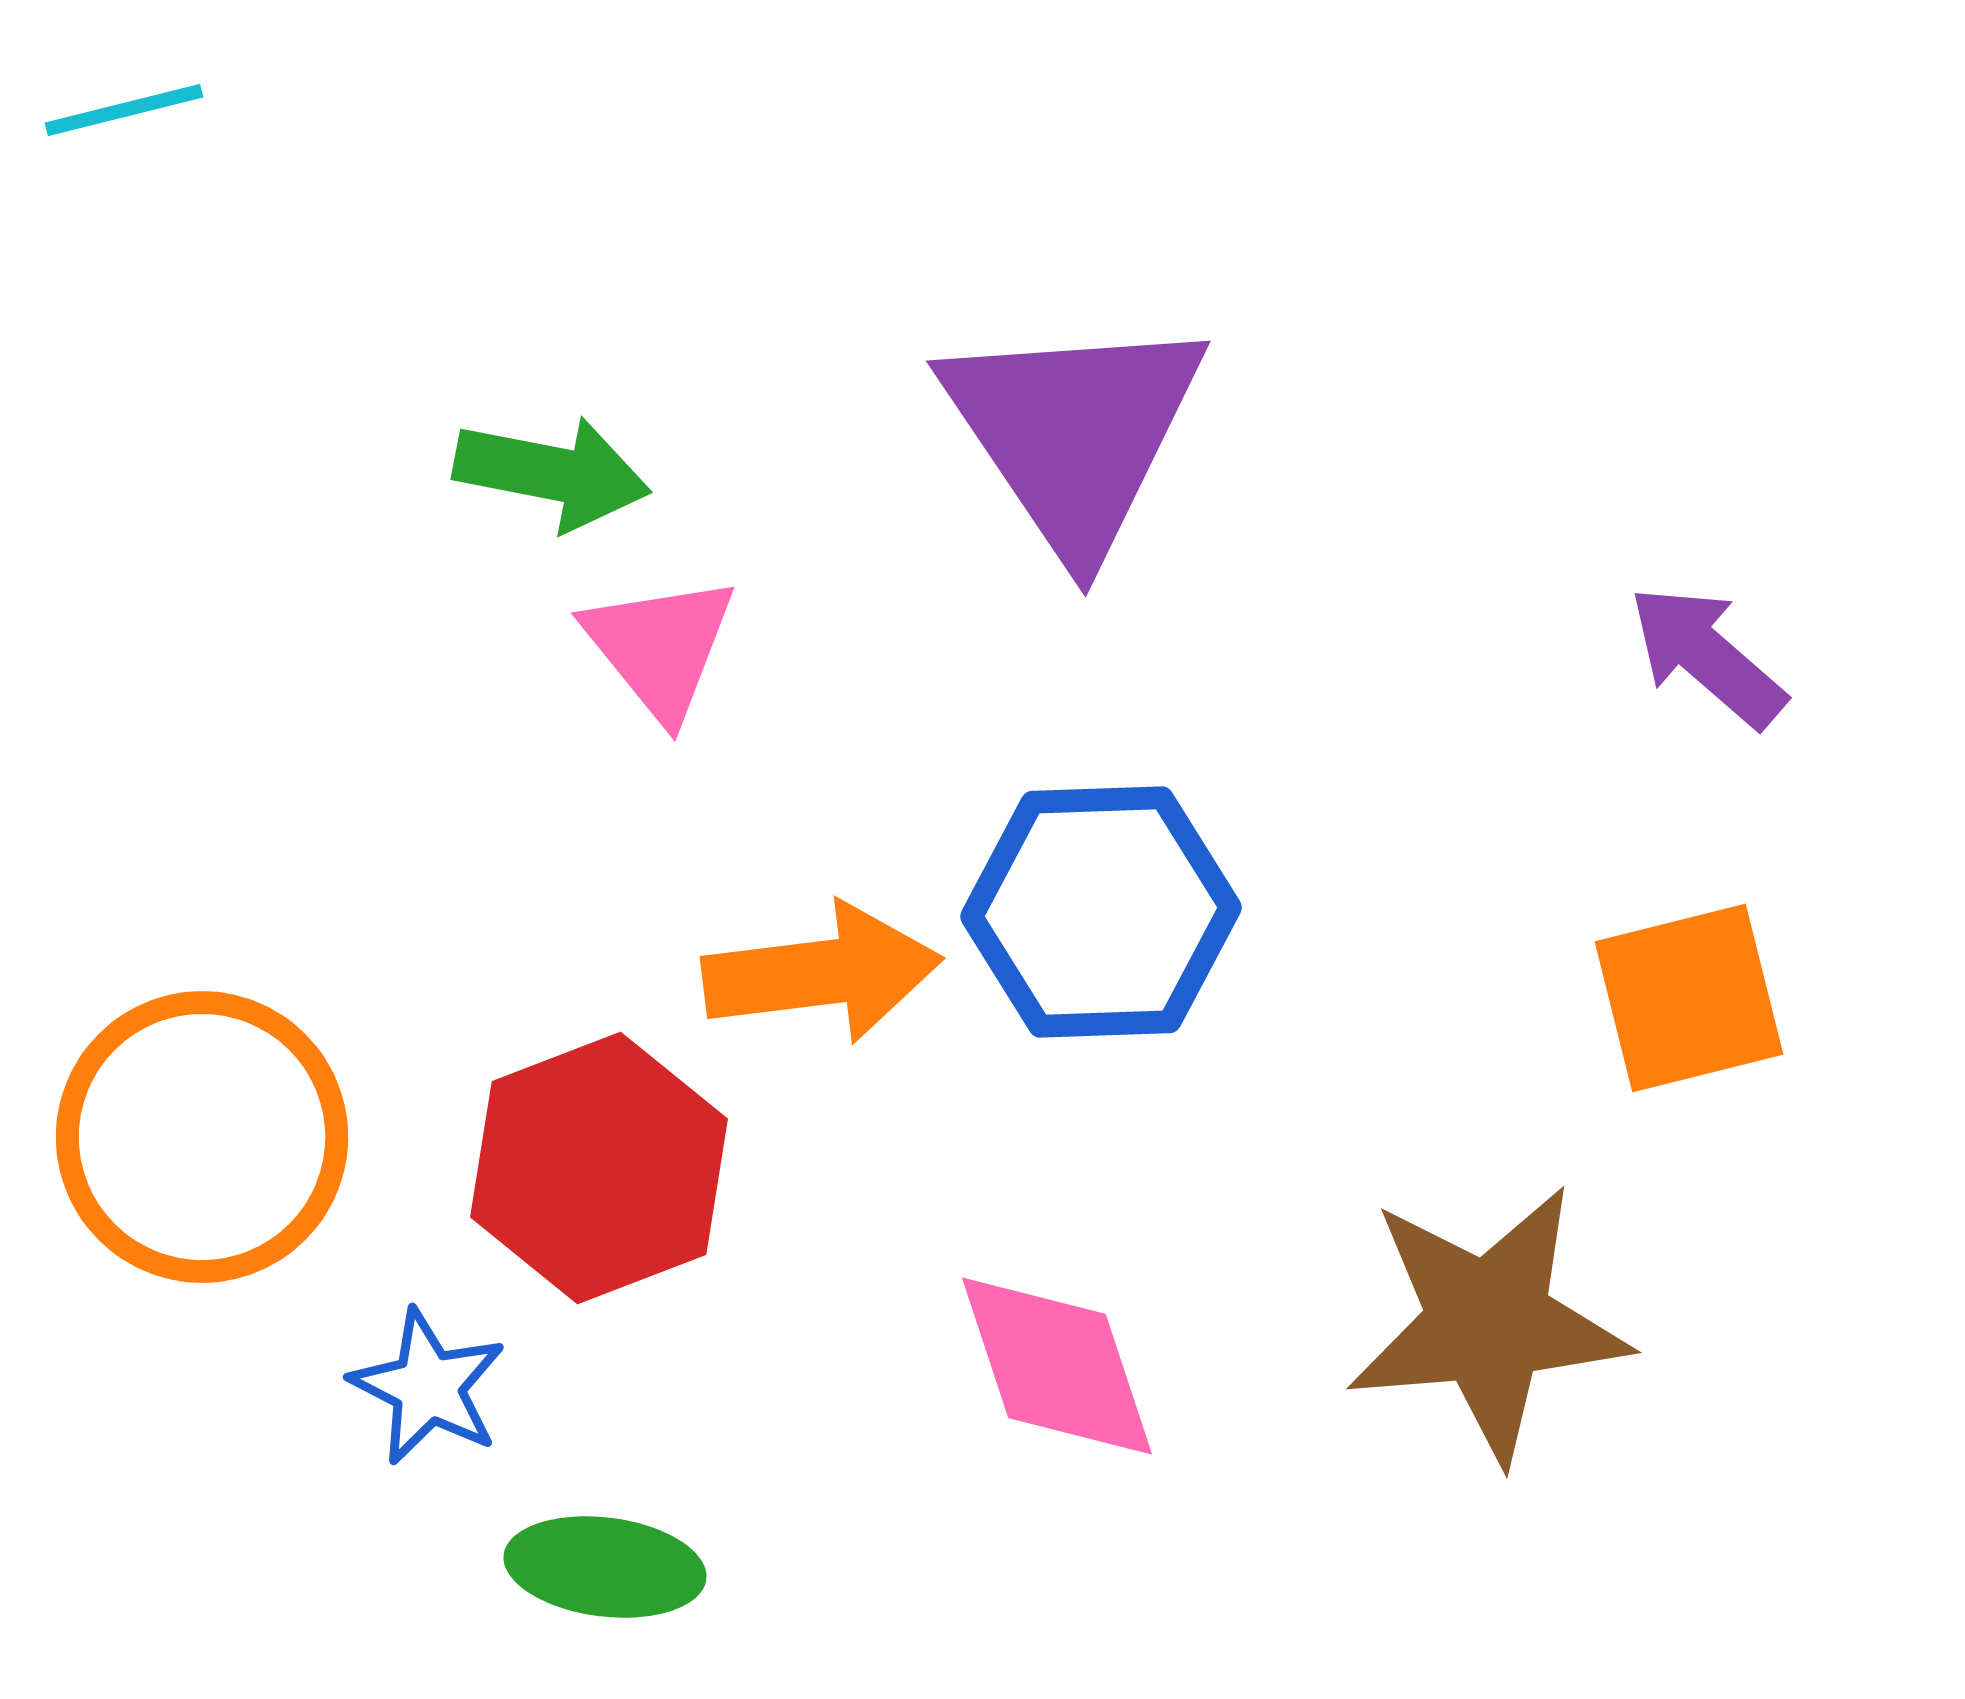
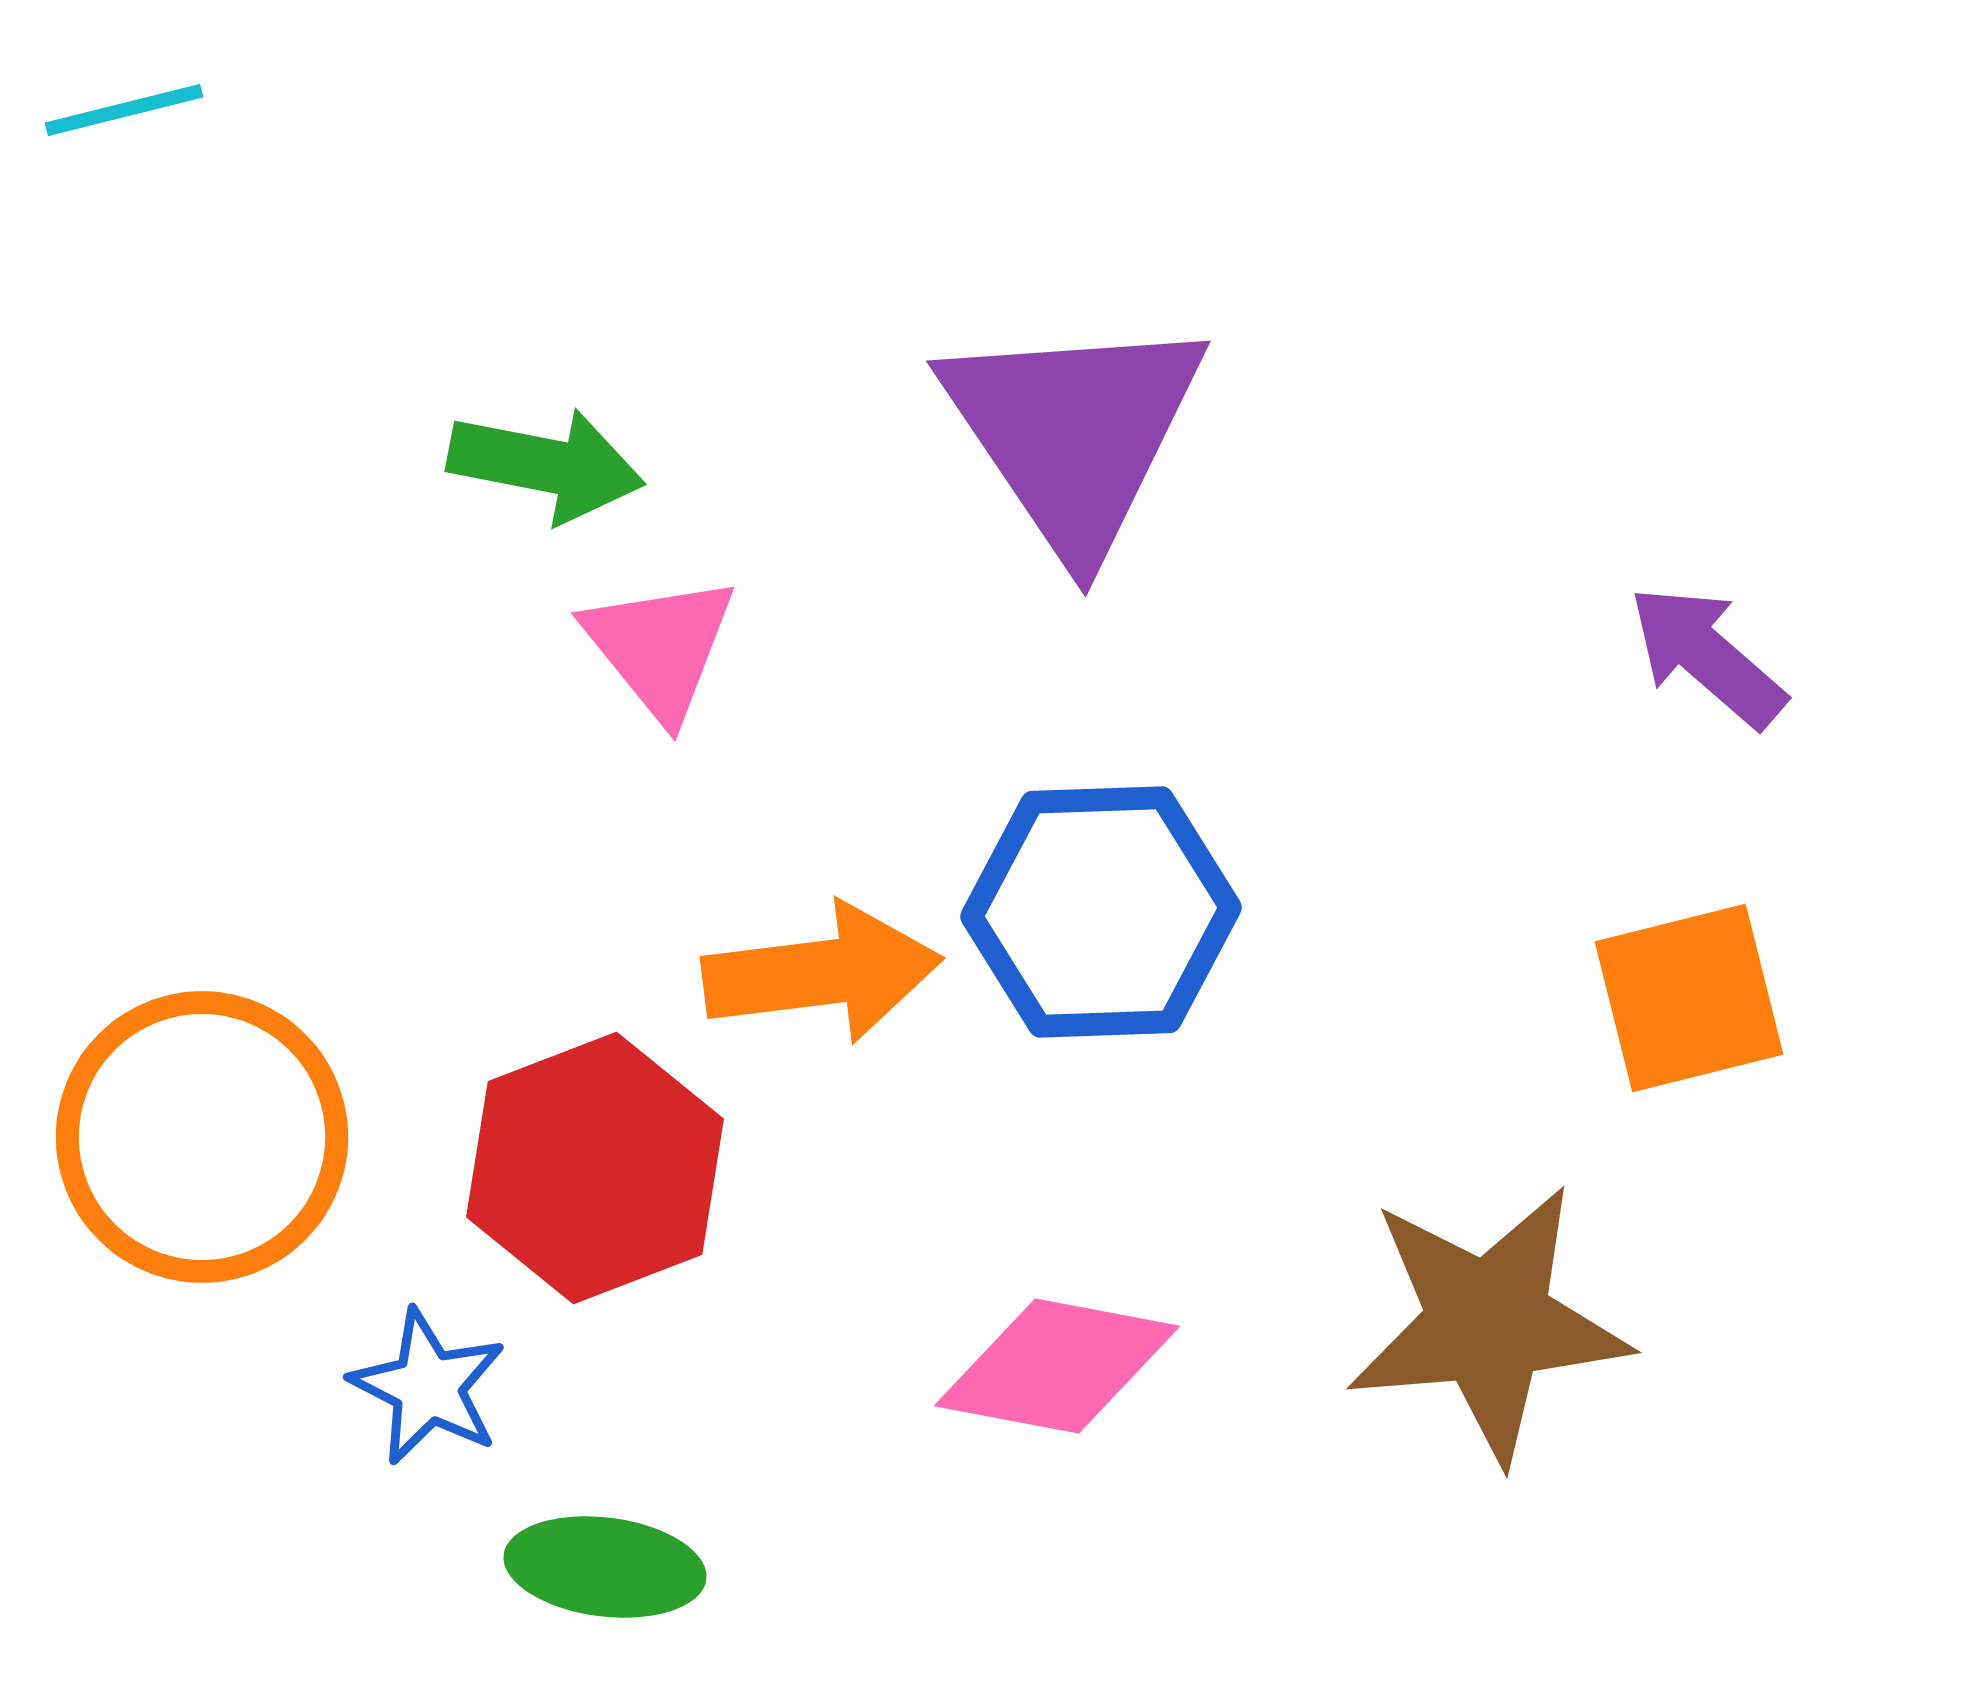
green arrow: moved 6 px left, 8 px up
red hexagon: moved 4 px left
pink diamond: rotated 61 degrees counterclockwise
